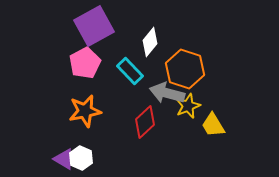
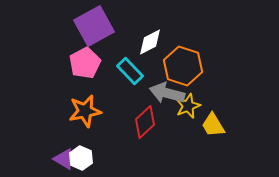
white diamond: rotated 24 degrees clockwise
orange hexagon: moved 2 px left, 3 px up
